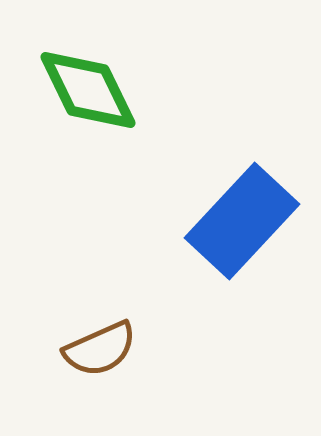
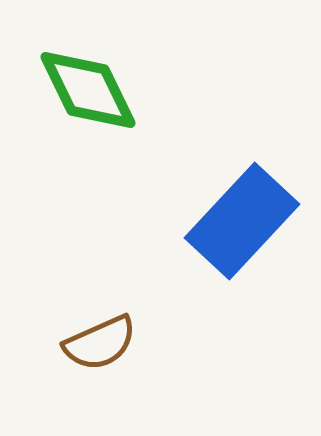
brown semicircle: moved 6 px up
